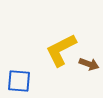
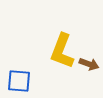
yellow L-shape: moved 1 px right, 1 px down; rotated 42 degrees counterclockwise
